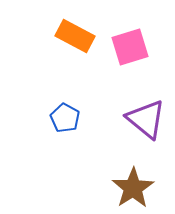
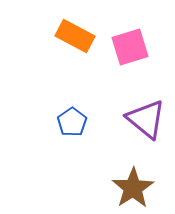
blue pentagon: moved 7 px right, 4 px down; rotated 8 degrees clockwise
